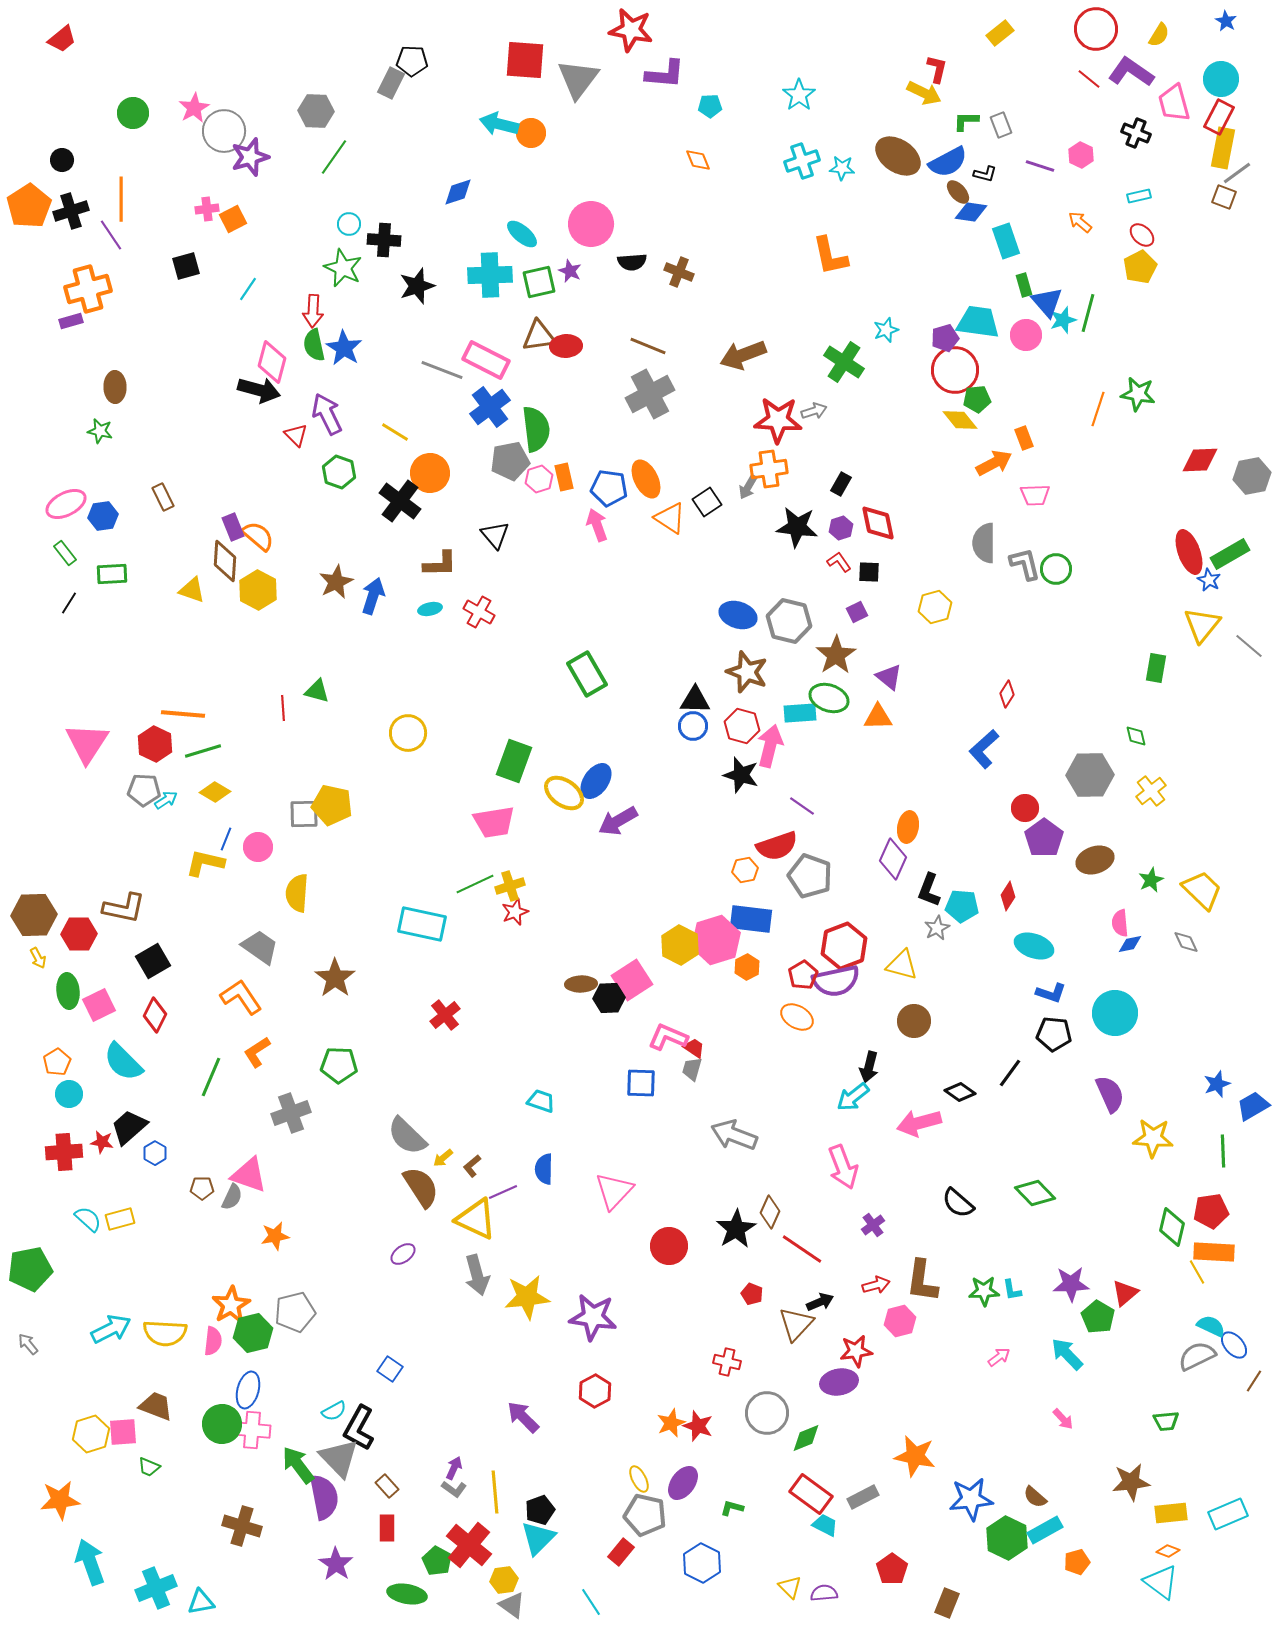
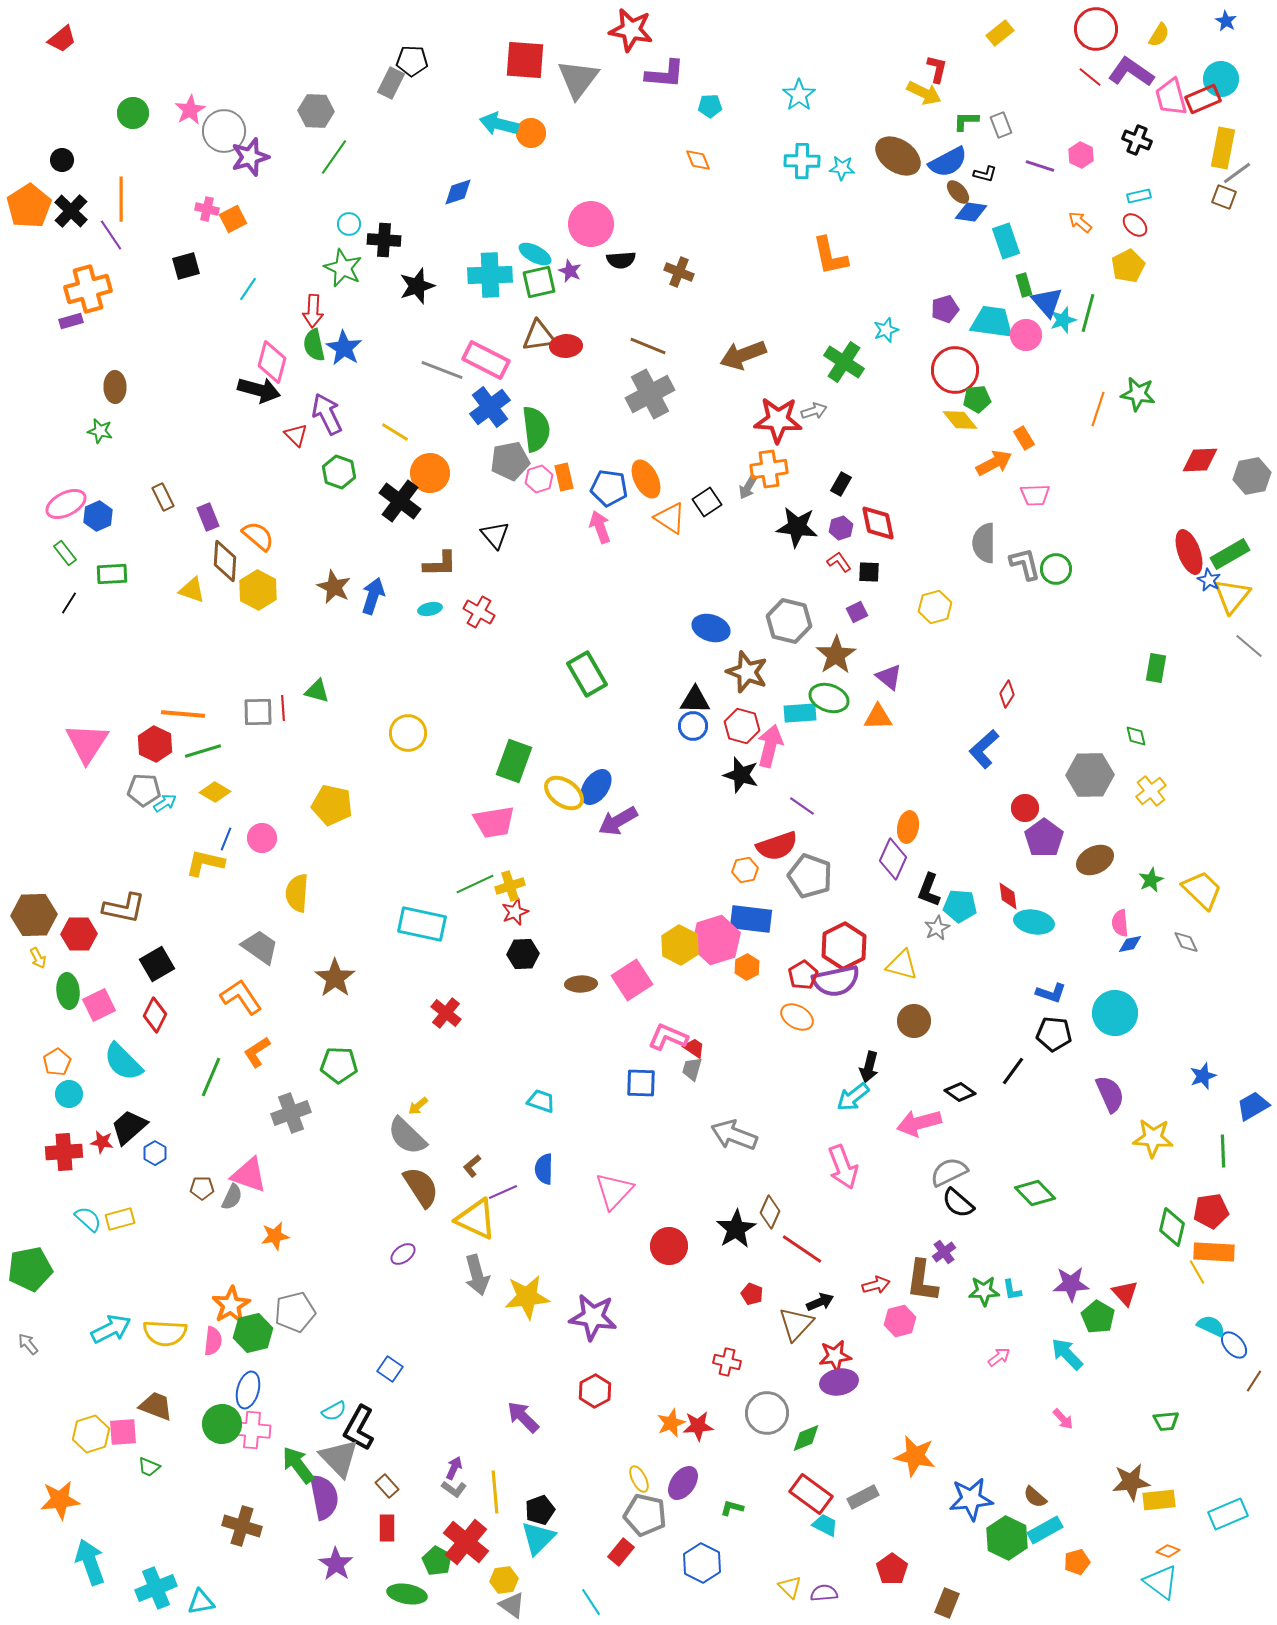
red line at (1089, 79): moved 1 px right, 2 px up
pink trapezoid at (1174, 103): moved 3 px left, 6 px up
pink star at (194, 108): moved 4 px left, 2 px down
red rectangle at (1219, 117): moved 16 px left, 18 px up; rotated 40 degrees clockwise
black cross at (1136, 133): moved 1 px right, 7 px down
cyan cross at (802, 161): rotated 20 degrees clockwise
pink cross at (207, 209): rotated 20 degrees clockwise
black cross at (71, 211): rotated 28 degrees counterclockwise
cyan ellipse at (522, 234): moved 13 px right, 20 px down; rotated 12 degrees counterclockwise
red ellipse at (1142, 235): moved 7 px left, 10 px up
black semicircle at (632, 262): moved 11 px left, 2 px up
yellow pentagon at (1140, 267): moved 12 px left, 1 px up
cyan trapezoid at (978, 322): moved 14 px right
purple pentagon at (945, 338): moved 29 px up
orange rectangle at (1024, 438): rotated 10 degrees counterclockwise
blue hexagon at (103, 516): moved 5 px left; rotated 16 degrees counterclockwise
pink arrow at (597, 525): moved 3 px right, 2 px down
purple rectangle at (233, 527): moved 25 px left, 10 px up
brown star at (336, 582): moved 2 px left, 5 px down; rotated 20 degrees counterclockwise
blue ellipse at (738, 615): moved 27 px left, 13 px down
yellow triangle at (1202, 625): moved 30 px right, 29 px up
blue ellipse at (596, 781): moved 6 px down
cyan arrow at (166, 800): moved 1 px left, 3 px down
gray square at (304, 814): moved 46 px left, 102 px up
pink circle at (258, 847): moved 4 px right, 9 px up
brown ellipse at (1095, 860): rotated 9 degrees counterclockwise
red diamond at (1008, 896): rotated 40 degrees counterclockwise
cyan pentagon at (962, 906): moved 2 px left
red hexagon at (844, 946): rotated 6 degrees counterclockwise
cyan ellipse at (1034, 946): moved 24 px up; rotated 9 degrees counterclockwise
black square at (153, 961): moved 4 px right, 3 px down
black hexagon at (609, 998): moved 86 px left, 44 px up
red cross at (445, 1015): moved 1 px right, 2 px up; rotated 12 degrees counterclockwise
black line at (1010, 1073): moved 3 px right, 2 px up
blue star at (1217, 1084): moved 14 px left, 8 px up
yellow arrow at (443, 1158): moved 25 px left, 52 px up
purple cross at (873, 1225): moved 71 px right, 27 px down
red triangle at (1125, 1293): rotated 32 degrees counterclockwise
red star at (856, 1351): moved 21 px left, 5 px down
gray semicircle at (1197, 1356): moved 248 px left, 184 px up
red star at (698, 1426): rotated 24 degrees counterclockwise
yellow rectangle at (1171, 1513): moved 12 px left, 13 px up
red cross at (469, 1545): moved 3 px left, 3 px up
